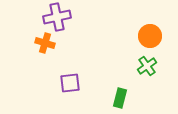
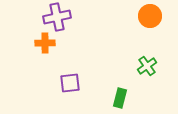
orange circle: moved 20 px up
orange cross: rotated 18 degrees counterclockwise
